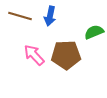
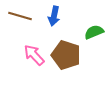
blue arrow: moved 4 px right
brown pentagon: rotated 20 degrees clockwise
